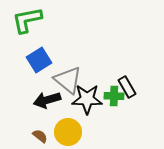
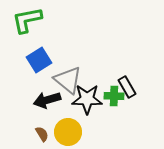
brown semicircle: moved 2 px right, 2 px up; rotated 21 degrees clockwise
